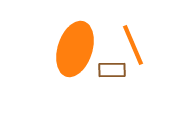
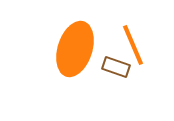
brown rectangle: moved 4 px right, 3 px up; rotated 20 degrees clockwise
